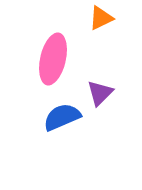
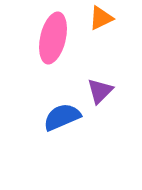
pink ellipse: moved 21 px up
purple triangle: moved 2 px up
